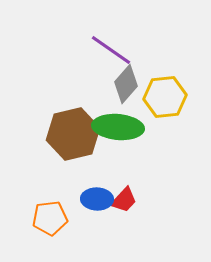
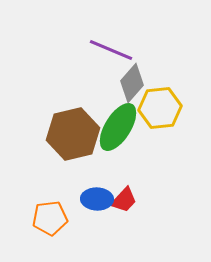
purple line: rotated 12 degrees counterclockwise
gray diamond: moved 6 px right, 1 px up
yellow hexagon: moved 5 px left, 11 px down
green ellipse: rotated 63 degrees counterclockwise
